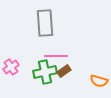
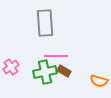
brown rectangle: rotated 64 degrees clockwise
